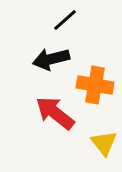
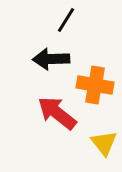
black line: moved 1 px right; rotated 16 degrees counterclockwise
black arrow: rotated 12 degrees clockwise
red arrow: moved 2 px right
